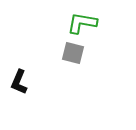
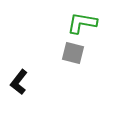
black L-shape: rotated 15 degrees clockwise
